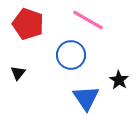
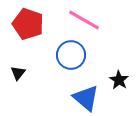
pink line: moved 4 px left
blue triangle: rotated 16 degrees counterclockwise
